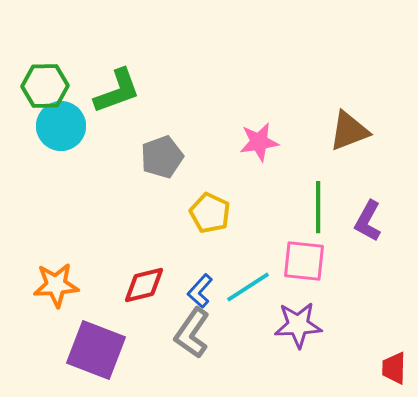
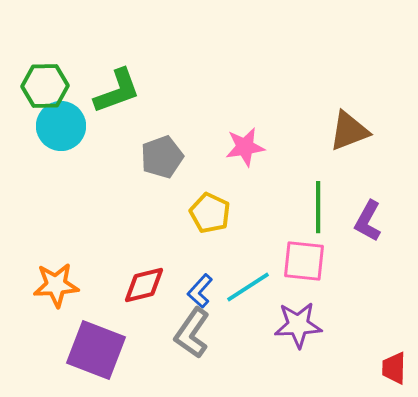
pink star: moved 14 px left, 5 px down
